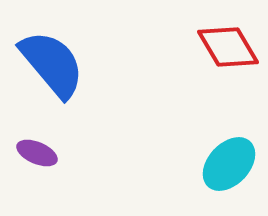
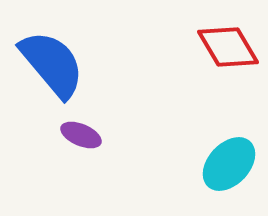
purple ellipse: moved 44 px right, 18 px up
